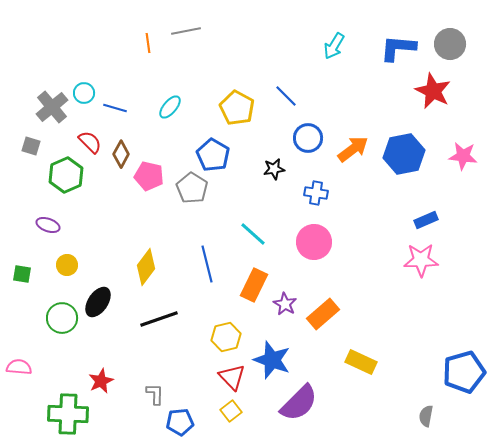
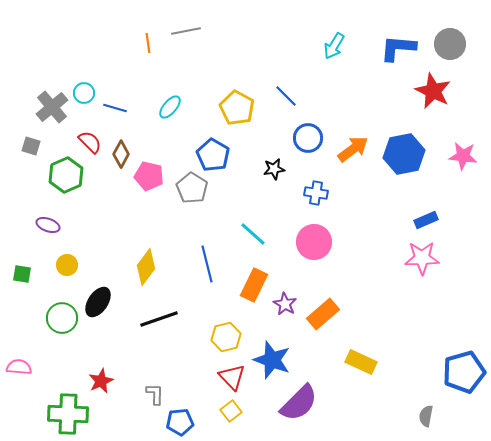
pink star at (421, 260): moved 1 px right, 2 px up
